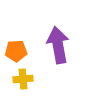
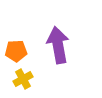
yellow cross: rotated 24 degrees counterclockwise
